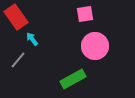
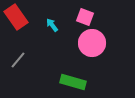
pink square: moved 3 px down; rotated 30 degrees clockwise
cyan arrow: moved 20 px right, 14 px up
pink circle: moved 3 px left, 3 px up
green rectangle: moved 3 px down; rotated 45 degrees clockwise
